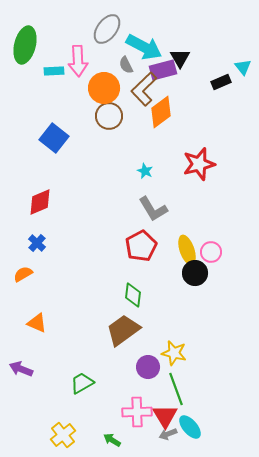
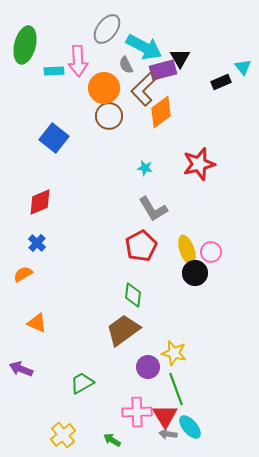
cyan star: moved 3 px up; rotated 14 degrees counterclockwise
gray arrow: rotated 30 degrees clockwise
